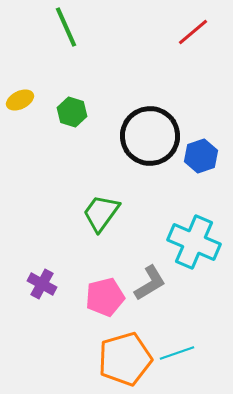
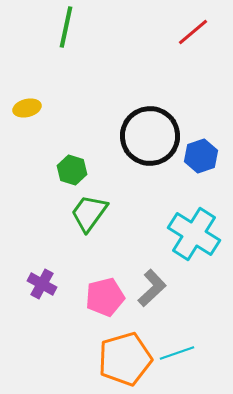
green line: rotated 36 degrees clockwise
yellow ellipse: moved 7 px right, 8 px down; rotated 12 degrees clockwise
green hexagon: moved 58 px down
green trapezoid: moved 12 px left
cyan cross: moved 8 px up; rotated 9 degrees clockwise
gray L-shape: moved 2 px right, 5 px down; rotated 12 degrees counterclockwise
